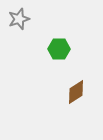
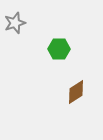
gray star: moved 4 px left, 4 px down
